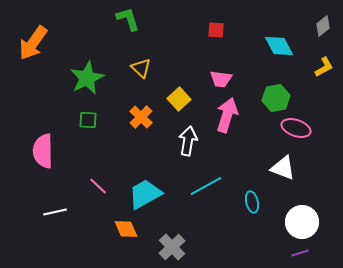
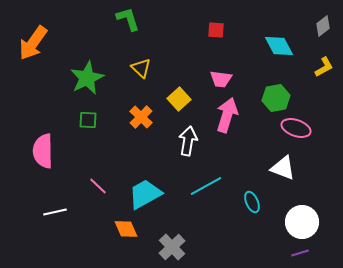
cyan ellipse: rotated 10 degrees counterclockwise
